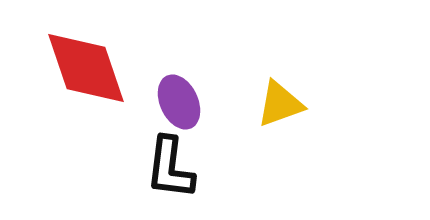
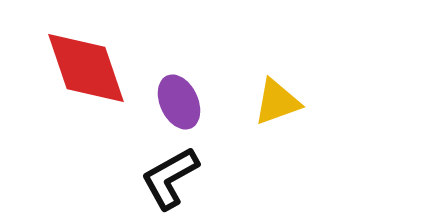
yellow triangle: moved 3 px left, 2 px up
black L-shape: moved 10 px down; rotated 54 degrees clockwise
